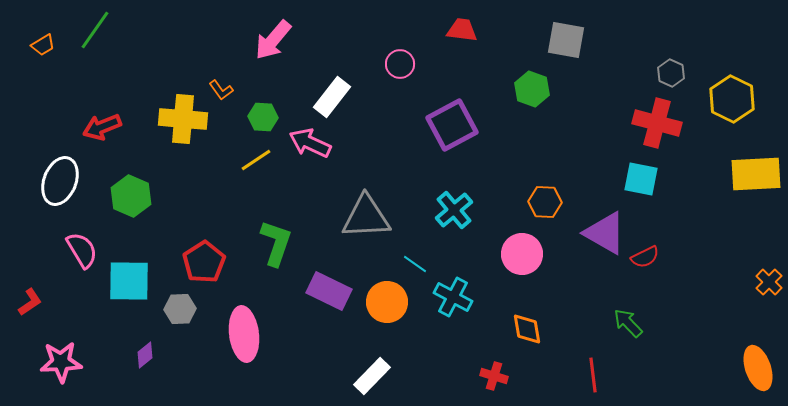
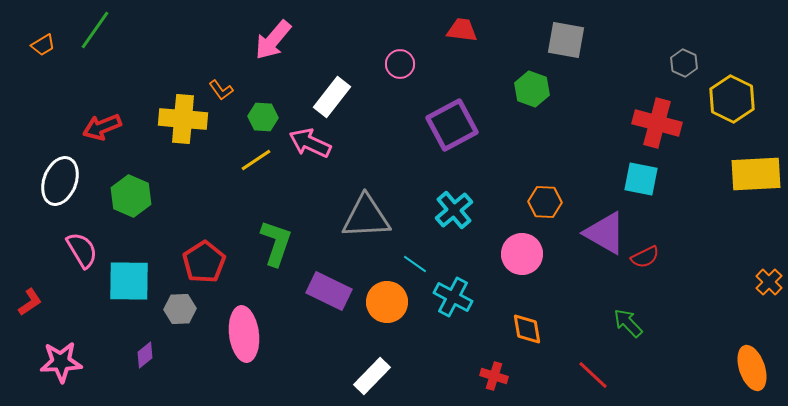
gray hexagon at (671, 73): moved 13 px right, 10 px up
orange ellipse at (758, 368): moved 6 px left
red line at (593, 375): rotated 40 degrees counterclockwise
